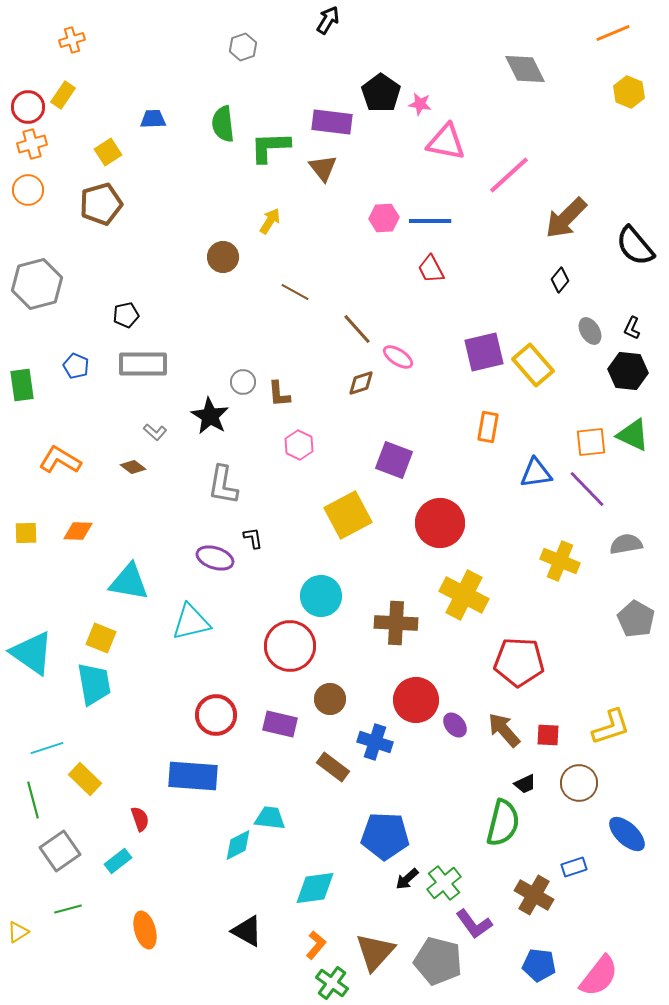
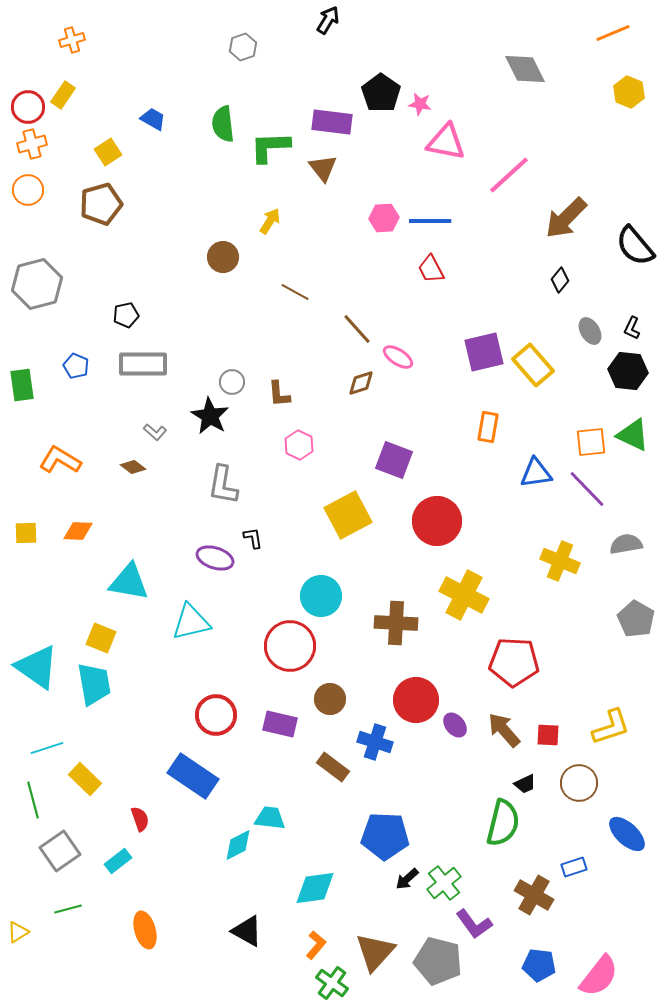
blue trapezoid at (153, 119): rotated 32 degrees clockwise
gray circle at (243, 382): moved 11 px left
red circle at (440, 523): moved 3 px left, 2 px up
cyan triangle at (32, 653): moved 5 px right, 14 px down
red pentagon at (519, 662): moved 5 px left
blue rectangle at (193, 776): rotated 30 degrees clockwise
